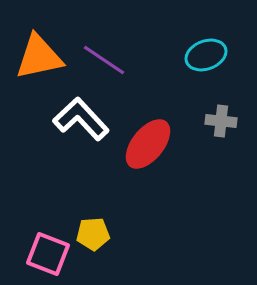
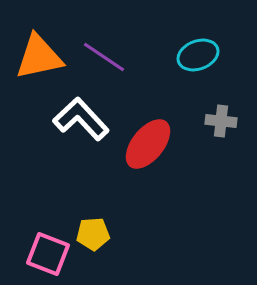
cyan ellipse: moved 8 px left
purple line: moved 3 px up
